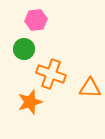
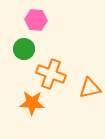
pink hexagon: rotated 10 degrees clockwise
orange triangle: rotated 15 degrees counterclockwise
orange star: moved 2 px right, 1 px down; rotated 20 degrees clockwise
